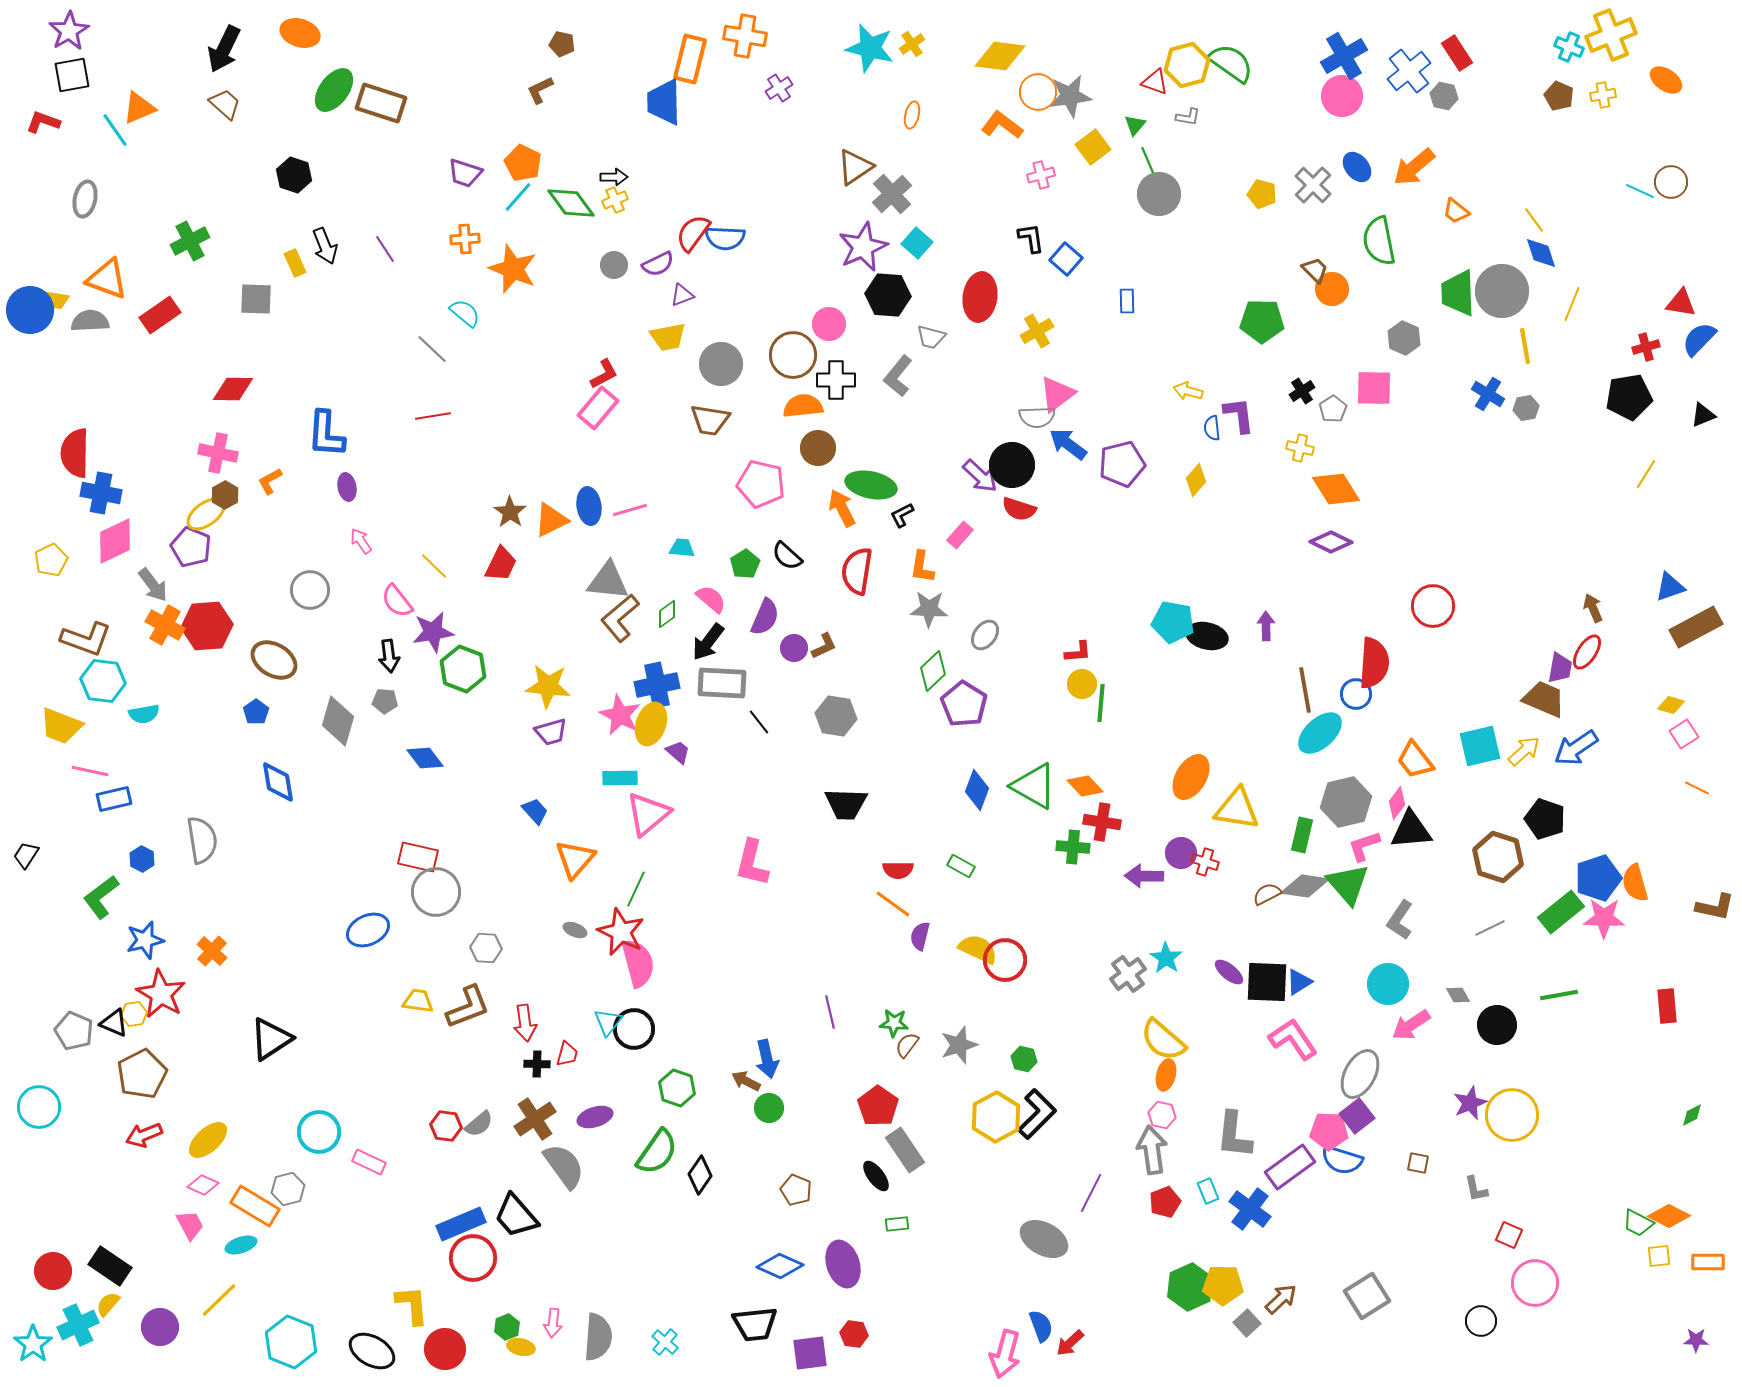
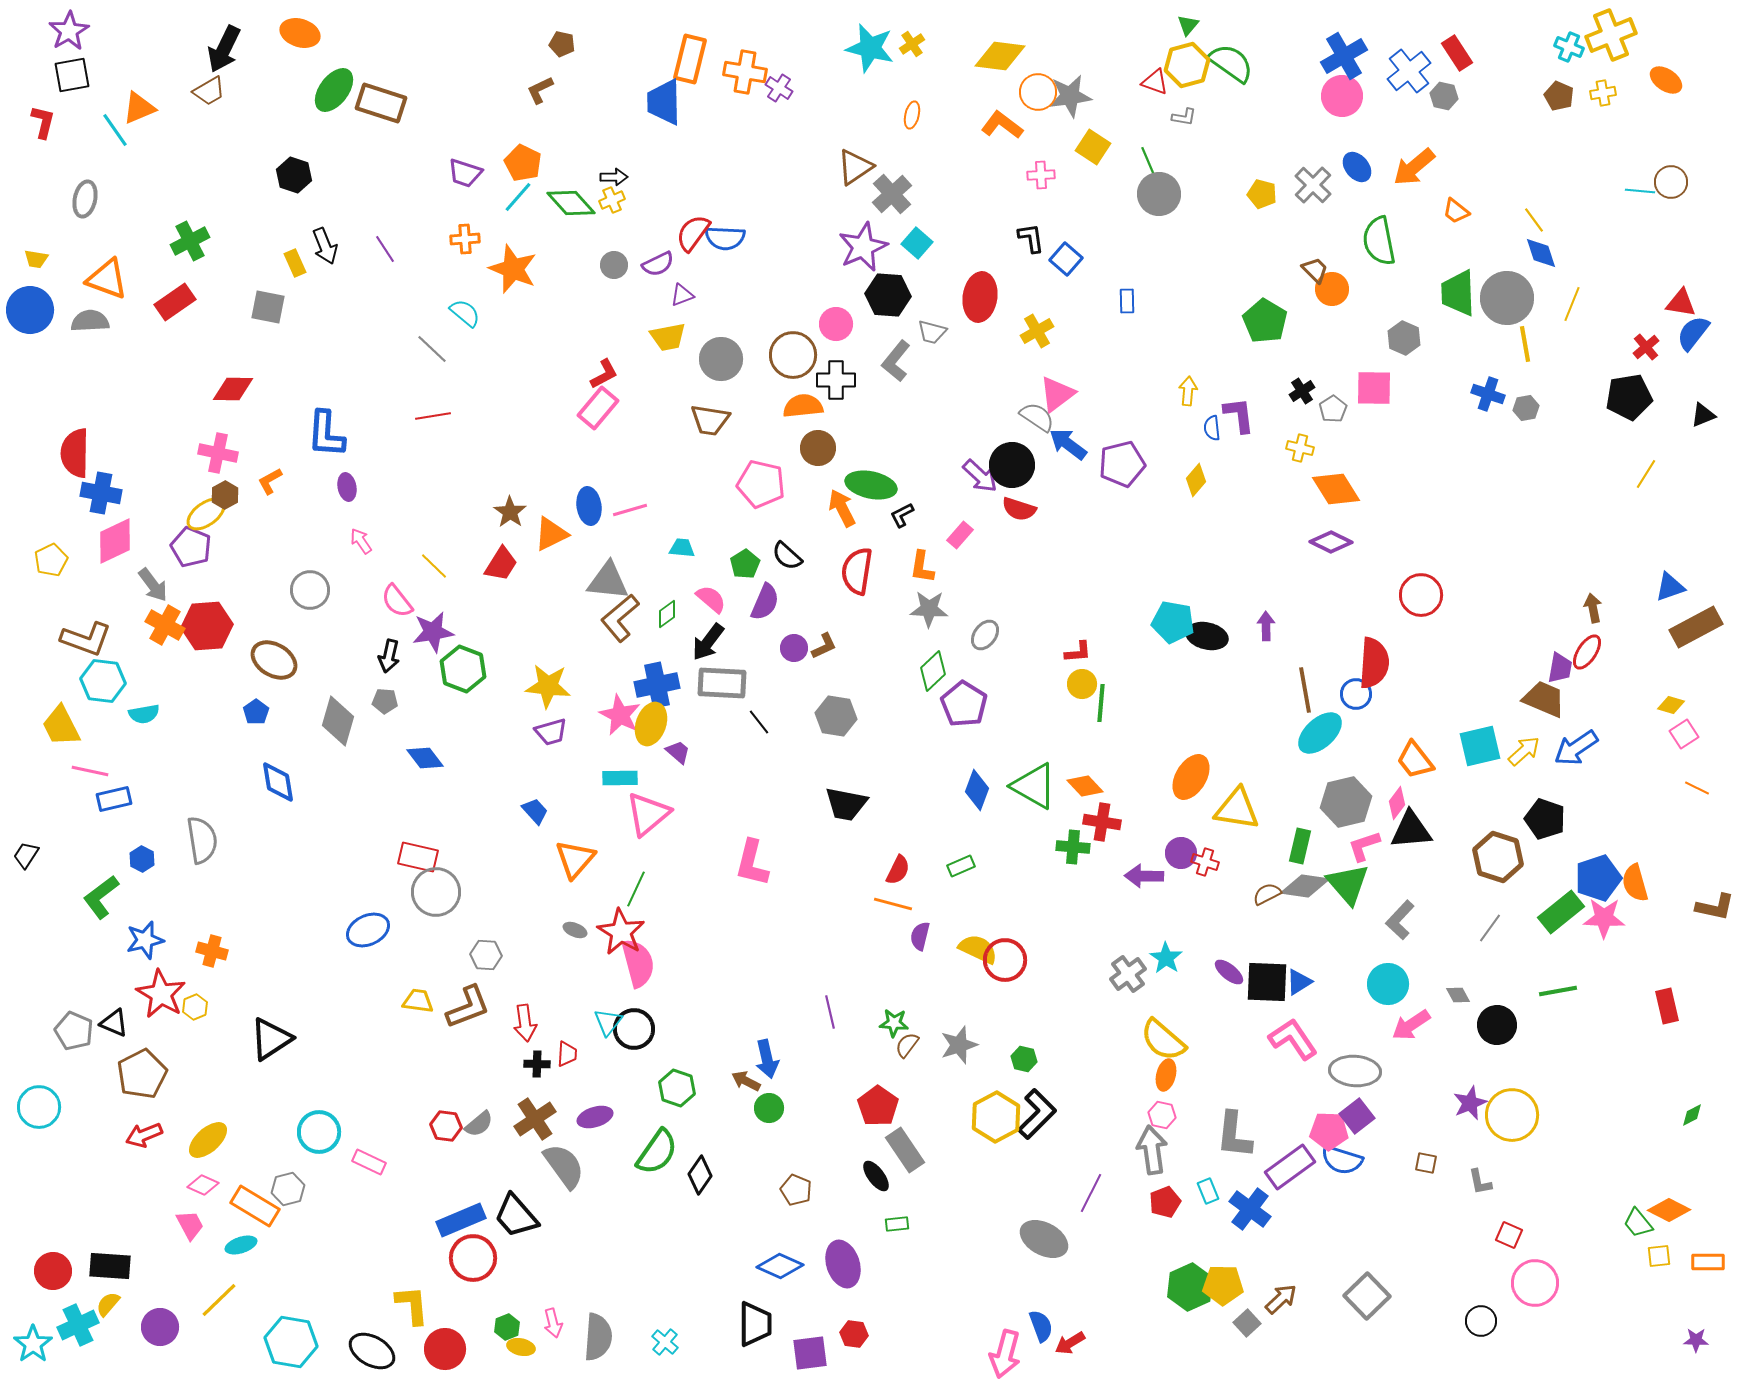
orange cross at (745, 36): moved 36 px down
purple cross at (779, 88): rotated 24 degrees counterclockwise
yellow cross at (1603, 95): moved 2 px up
brown trapezoid at (225, 104): moved 16 px left, 13 px up; rotated 108 degrees clockwise
gray L-shape at (1188, 117): moved 4 px left
red L-shape at (43, 122): rotated 84 degrees clockwise
green triangle at (1135, 125): moved 53 px right, 100 px up
yellow square at (1093, 147): rotated 20 degrees counterclockwise
pink cross at (1041, 175): rotated 12 degrees clockwise
cyan line at (1640, 191): rotated 20 degrees counterclockwise
yellow cross at (615, 200): moved 3 px left
green diamond at (571, 203): rotated 6 degrees counterclockwise
gray circle at (1502, 291): moved 5 px right, 7 px down
gray square at (256, 299): moved 12 px right, 8 px down; rotated 9 degrees clockwise
yellow trapezoid at (57, 300): moved 21 px left, 41 px up
red rectangle at (160, 315): moved 15 px right, 13 px up
green pentagon at (1262, 321): moved 3 px right; rotated 30 degrees clockwise
pink circle at (829, 324): moved 7 px right
gray trapezoid at (931, 337): moved 1 px right, 5 px up
blue semicircle at (1699, 339): moved 6 px left, 6 px up; rotated 6 degrees counterclockwise
yellow line at (1525, 346): moved 2 px up
red cross at (1646, 347): rotated 24 degrees counterclockwise
gray circle at (721, 364): moved 5 px up
gray L-shape at (898, 376): moved 2 px left, 15 px up
yellow arrow at (1188, 391): rotated 80 degrees clockwise
blue cross at (1488, 394): rotated 12 degrees counterclockwise
gray semicircle at (1037, 417): rotated 144 degrees counterclockwise
orange triangle at (551, 520): moved 14 px down
red trapezoid at (501, 564): rotated 6 degrees clockwise
red circle at (1433, 606): moved 12 px left, 11 px up
brown arrow at (1593, 608): rotated 12 degrees clockwise
purple semicircle at (765, 617): moved 15 px up
black arrow at (389, 656): rotated 20 degrees clockwise
yellow trapezoid at (61, 726): rotated 42 degrees clockwise
black trapezoid at (846, 804): rotated 9 degrees clockwise
green rectangle at (1302, 835): moved 2 px left, 11 px down
green rectangle at (961, 866): rotated 52 degrees counterclockwise
red semicircle at (898, 870): rotated 64 degrees counterclockwise
orange line at (893, 904): rotated 21 degrees counterclockwise
gray L-shape at (1400, 920): rotated 9 degrees clockwise
gray line at (1490, 928): rotated 28 degrees counterclockwise
red star at (621, 932): rotated 6 degrees clockwise
gray hexagon at (486, 948): moved 7 px down
orange cross at (212, 951): rotated 28 degrees counterclockwise
green line at (1559, 995): moved 1 px left, 4 px up
red rectangle at (1667, 1006): rotated 8 degrees counterclockwise
yellow hexagon at (134, 1014): moved 61 px right, 7 px up; rotated 15 degrees counterclockwise
red trapezoid at (567, 1054): rotated 12 degrees counterclockwise
gray ellipse at (1360, 1074): moved 5 px left, 3 px up; rotated 66 degrees clockwise
brown square at (1418, 1163): moved 8 px right
gray L-shape at (1476, 1189): moved 4 px right, 7 px up
orange diamond at (1669, 1216): moved 6 px up
green trapezoid at (1638, 1223): rotated 24 degrees clockwise
blue rectangle at (461, 1224): moved 4 px up
black rectangle at (110, 1266): rotated 30 degrees counterclockwise
gray square at (1367, 1296): rotated 12 degrees counterclockwise
pink arrow at (553, 1323): rotated 20 degrees counterclockwise
black trapezoid at (755, 1324): rotated 84 degrees counterclockwise
cyan hexagon at (291, 1342): rotated 12 degrees counterclockwise
red arrow at (1070, 1343): rotated 12 degrees clockwise
